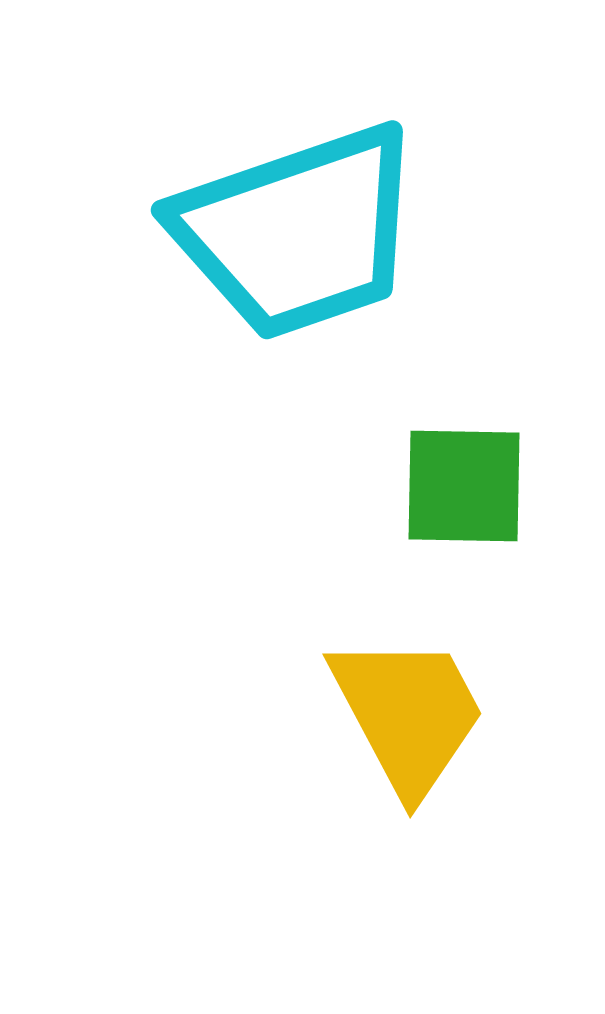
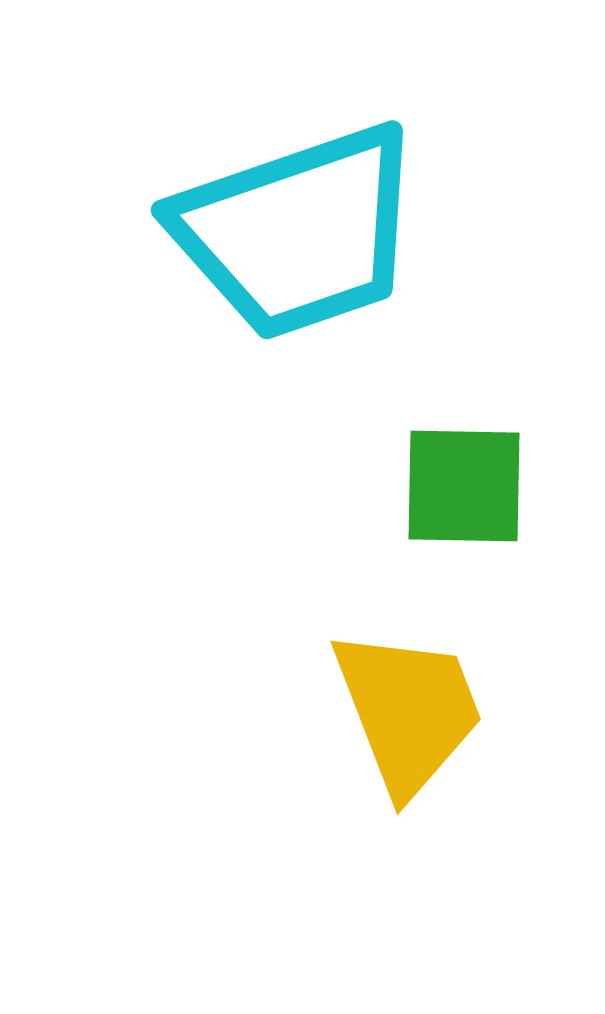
yellow trapezoid: moved 3 px up; rotated 7 degrees clockwise
